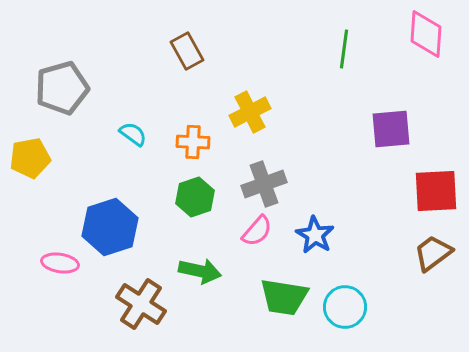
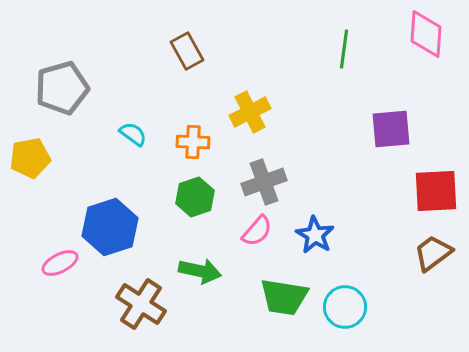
gray cross: moved 2 px up
pink ellipse: rotated 36 degrees counterclockwise
